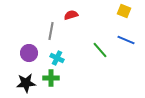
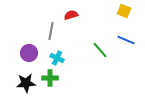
green cross: moved 1 px left
